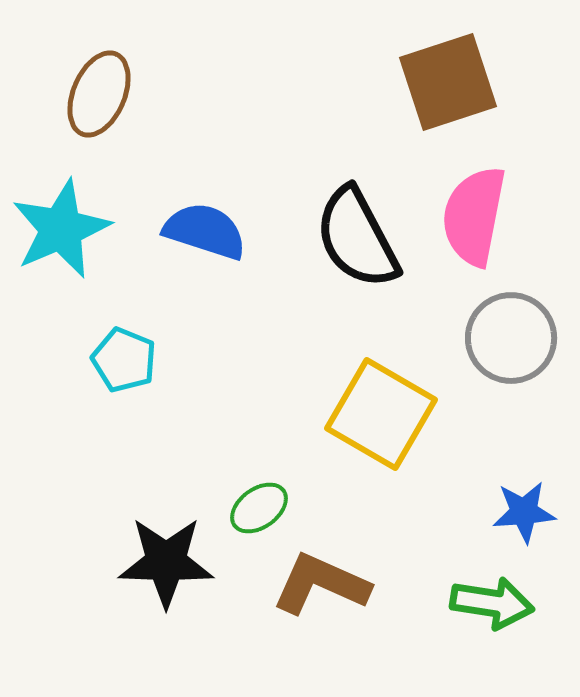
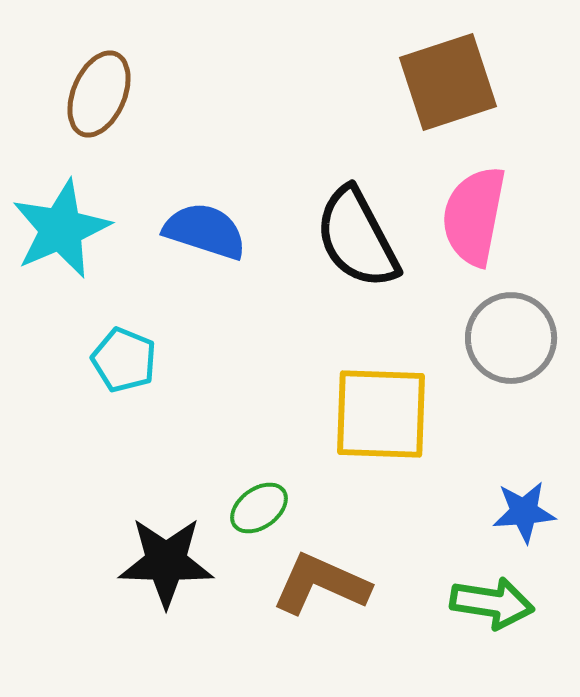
yellow square: rotated 28 degrees counterclockwise
